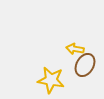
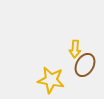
yellow arrow: rotated 96 degrees counterclockwise
